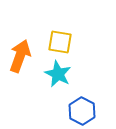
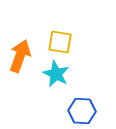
cyan star: moved 2 px left
blue hexagon: rotated 24 degrees counterclockwise
